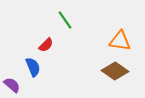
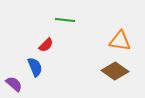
green line: rotated 48 degrees counterclockwise
blue semicircle: moved 2 px right
purple semicircle: moved 2 px right, 1 px up
